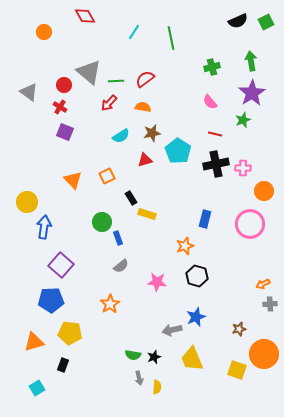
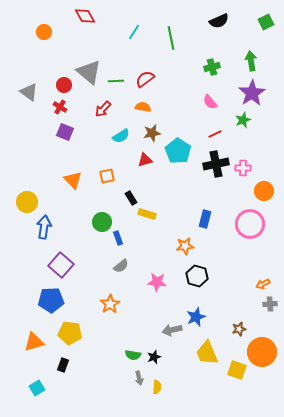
black semicircle at (238, 21): moved 19 px left
red arrow at (109, 103): moved 6 px left, 6 px down
red line at (215, 134): rotated 40 degrees counterclockwise
orange square at (107, 176): rotated 14 degrees clockwise
orange star at (185, 246): rotated 12 degrees clockwise
orange circle at (264, 354): moved 2 px left, 2 px up
yellow trapezoid at (192, 359): moved 15 px right, 6 px up
